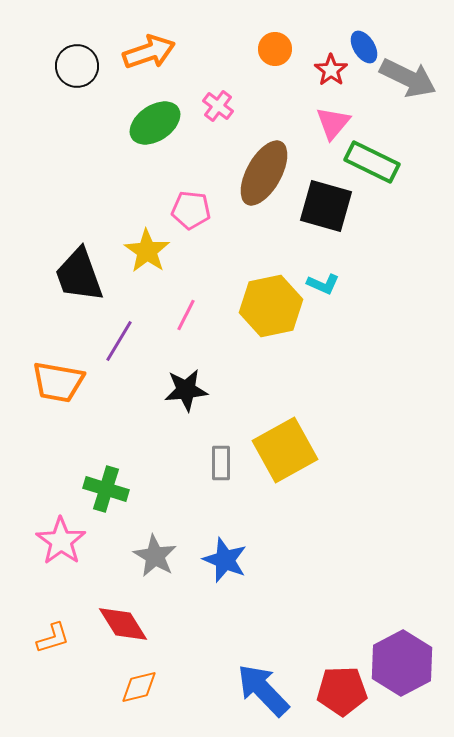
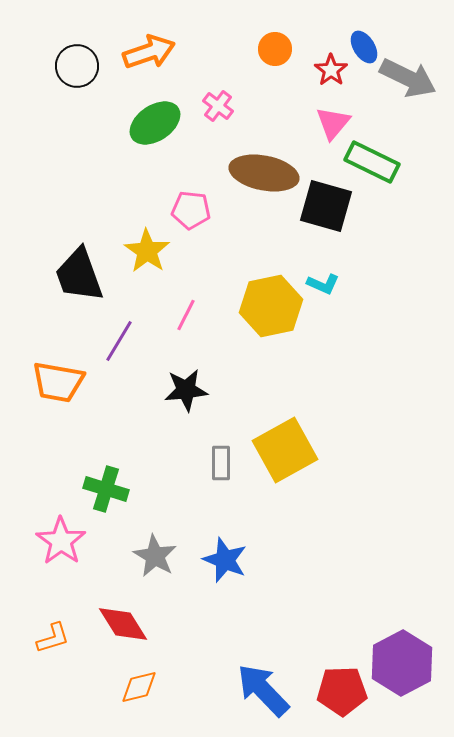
brown ellipse: rotated 72 degrees clockwise
